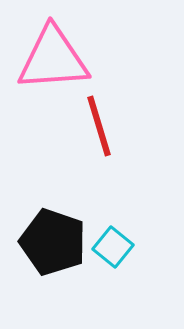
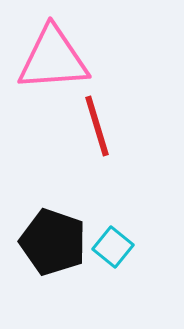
red line: moved 2 px left
